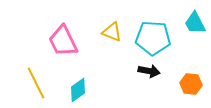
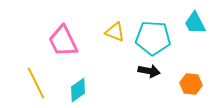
yellow triangle: moved 3 px right
